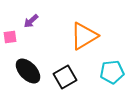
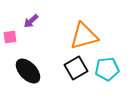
orange triangle: rotated 16 degrees clockwise
cyan pentagon: moved 5 px left, 3 px up
black square: moved 11 px right, 9 px up
